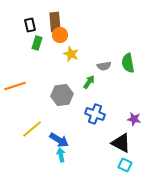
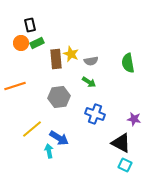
brown rectangle: moved 1 px right, 37 px down
orange circle: moved 39 px left, 8 px down
green rectangle: rotated 48 degrees clockwise
gray semicircle: moved 13 px left, 5 px up
green arrow: rotated 88 degrees clockwise
gray hexagon: moved 3 px left, 2 px down
blue arrow: moved 2 px up
cyan arrow: moved 12 px left, 4 px up
